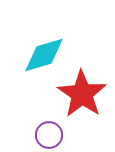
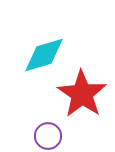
purple circle: moved 1 px left, 1 px down
